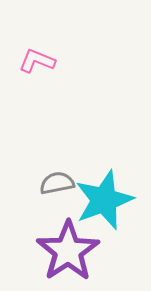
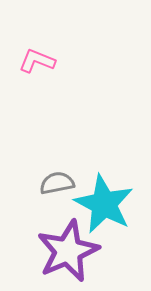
cyan star: moved 4 px down; rotated 24 degrees counterclockwise
purple star: rotated 10 degrees clockwise
